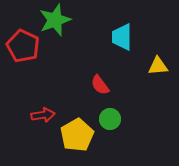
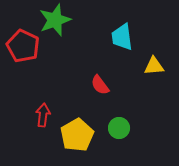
cyan trapezoid: rotated 8 degrees counterclockwise
yellow triangle: moved 4 px left
red arrow: rotated 75 degrees counterclockwise
green circle: moved 9 px right, 9 px down
